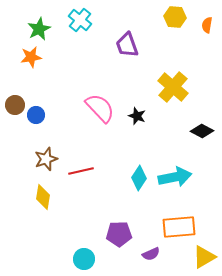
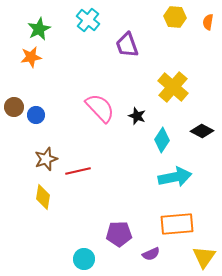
cyan cross: moved 8 px right
orange semicircle: moved 1 px right, 3 px up
brown circle: moved 1 px left, 2 px down
red line: moved 3 px left
cyan diamond: moved 23 px right, 38 px up
orange rectangle: moved 2 px left, 3 px up
yellow triangle: rotated 25 degrees counterclockwise
